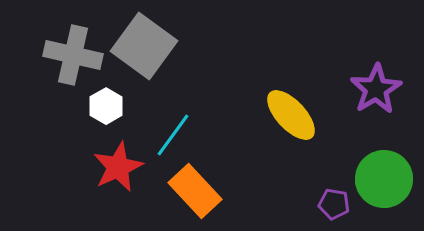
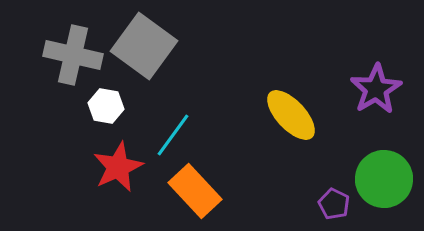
white hexagon: rotated 20 degrees counterclockwise
purple pentagon: rotated 16 degrees clockwise
